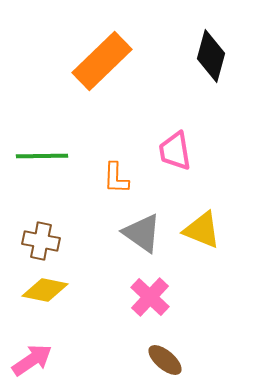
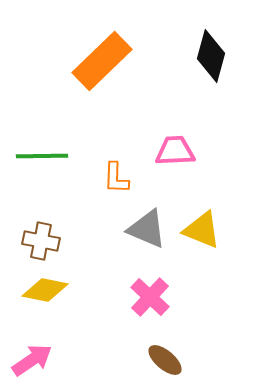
pink trapezoid: rotated 96 degrees clockwise
gray triangle: moved 5 px right, 4 px up; rotated 12 degrees counterclockwise
